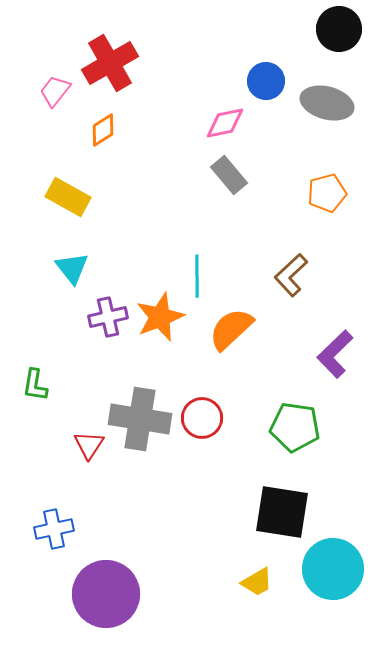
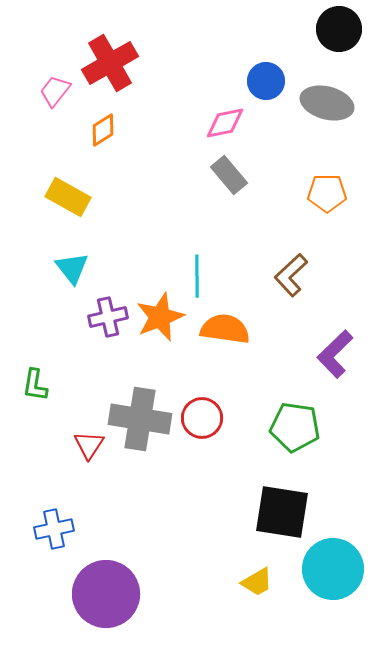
orange pentagon: rotated 15 degrees clockwise
orange semicircle: moved 6 px left; rotated 51 degrees clockwise
